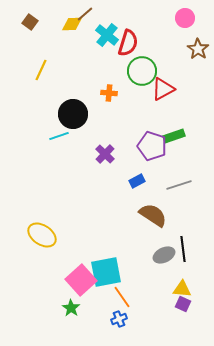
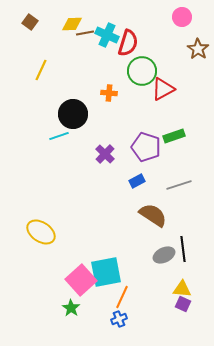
brown line: moved 19 px down; rotated 30 degrees clockwise
pink circle: moved 3 px left, 1 px up
cyan cross: rotated 15 degrees counterclockwise
purple pentagon: moved 6 px left, 1 px down
yellow ellipse: moved 1 px left, 3 px up
orange line: rotated 60 degrees clockwise
